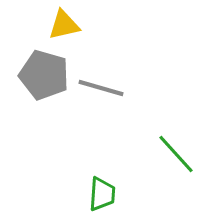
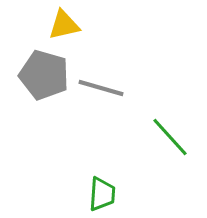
green line: moved 6 px left, 17 px up
